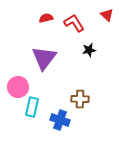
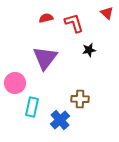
red triangle: moved 2 px up
red L-shape: rotated 15 degrees clockwise
purple triangle: moved 1 px right
pink circle: moved 3 px left, 4 px up
blue cross: rotated 30 degrees clockwise
